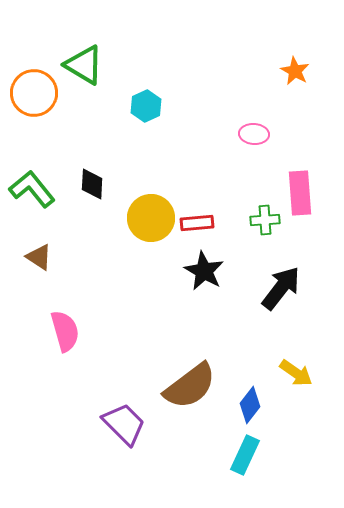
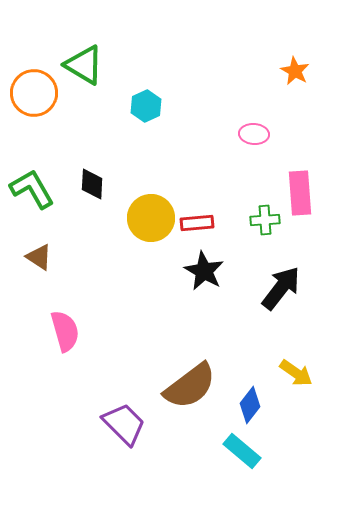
green L-shape: rotated 9 degrees clockwise
cyan rectangle: moved 3 px left, 4 px up; rotated 75 degrees counterclockwise
